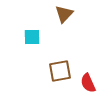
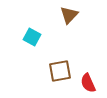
brown triangle: moved 5 px right, 1 px down
cyan square: rotated 30 degrees clockwise
